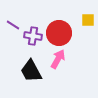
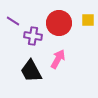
purple line: moved 4 px up
red circle: moved 10 px up
